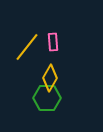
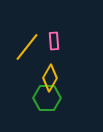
pink rectangle: moved 1 px right, 1 px up
